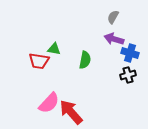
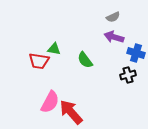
gray semicircle: rotated 144 degrees counterclockwise
purple arrow: moved 2 px up
blue cross: moved 6 px right
green semicircle: rotated 132 degrees clockwise
pink semicircle: moved 1 px right, 1 px up; rotated 15 degrees counterclockwise
